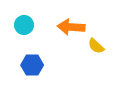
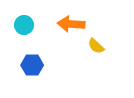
orange arrow: moved 3 px up
